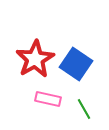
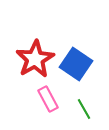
pink rectangle: rotated 50 degrees clockwise
